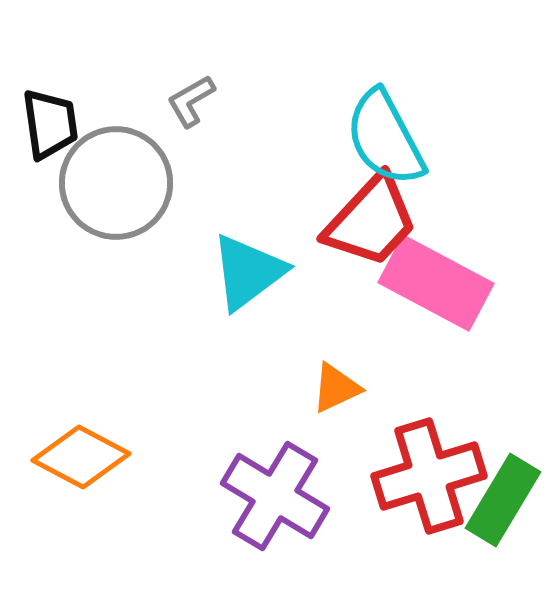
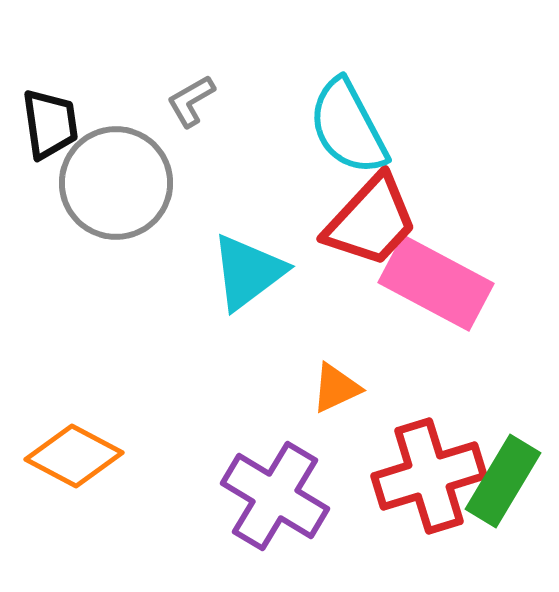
cyan semicircle: moved 37 px left, 11 px up
orange diamond: moved 7 px left, 1 px up
green rectangle: moved 19 px up
